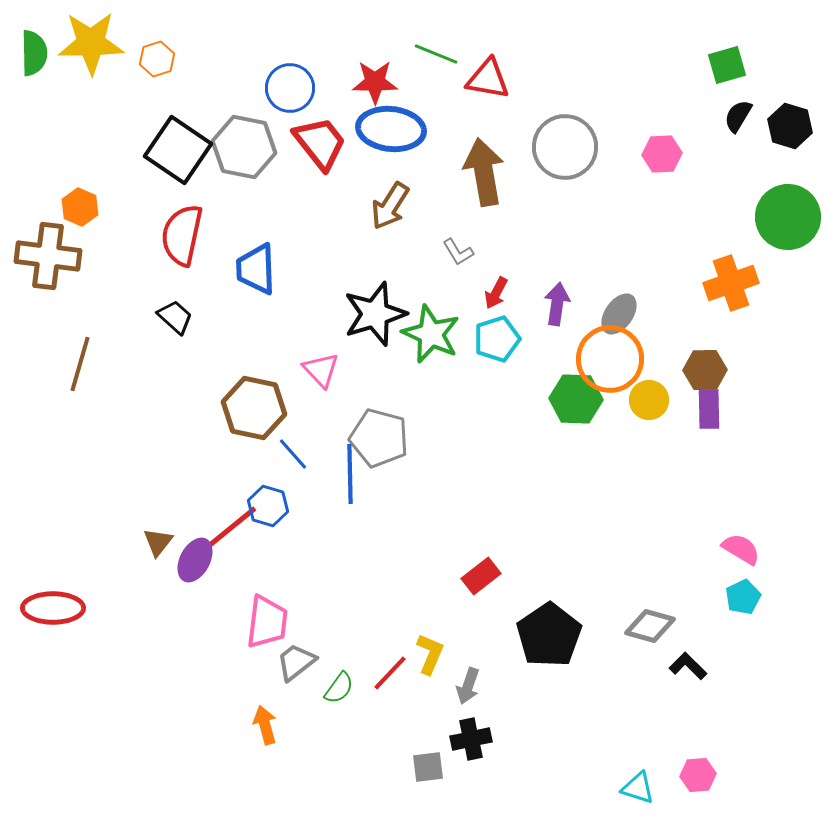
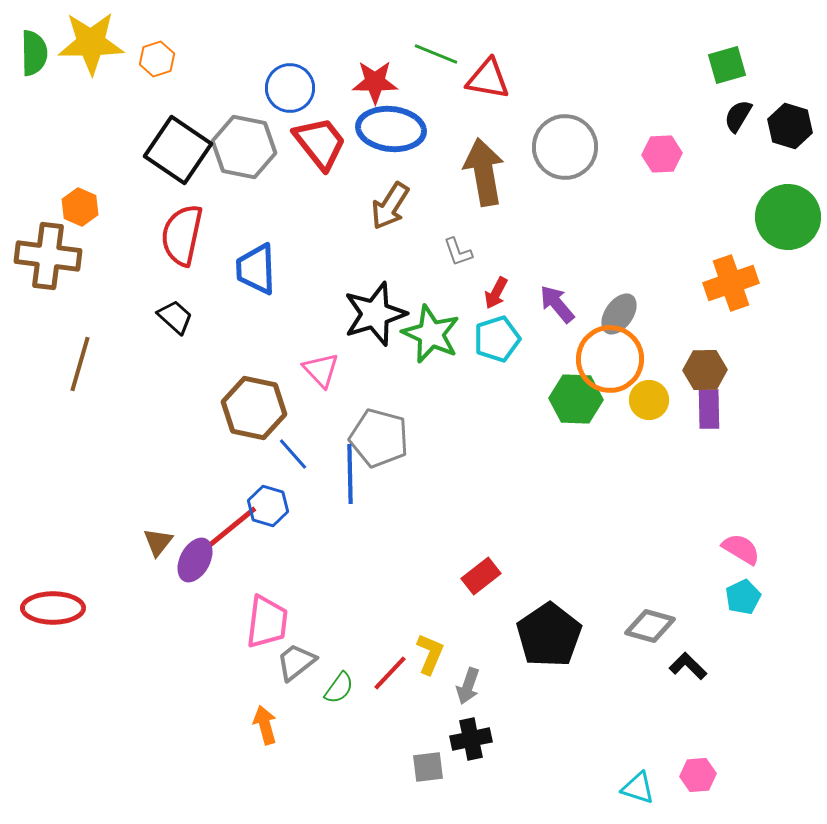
gray L-shape at (458, 252): rotated 12 degrees clockwise
purple arrow at (557, 304): rotated 48 degrees counterclockwise
